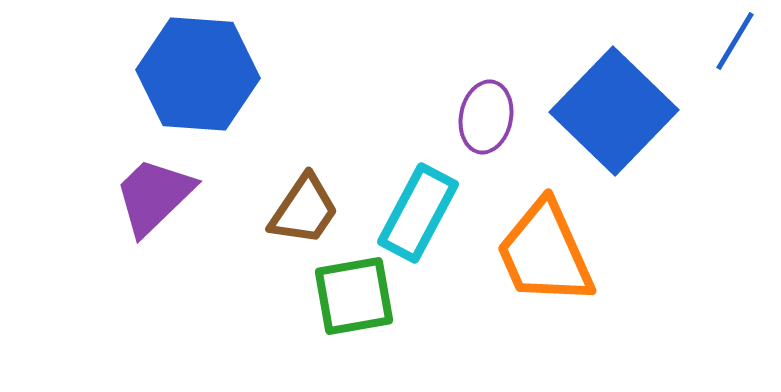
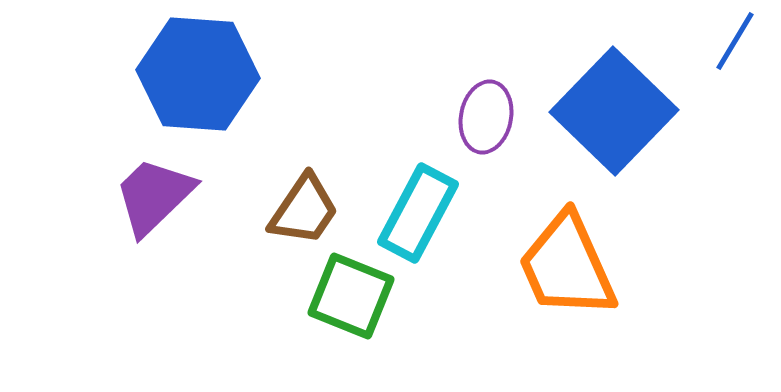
orange trapezoid: moved 22 px right, 13 px down
green square: moved 3 px left; rotated 32 degrees clockwise
